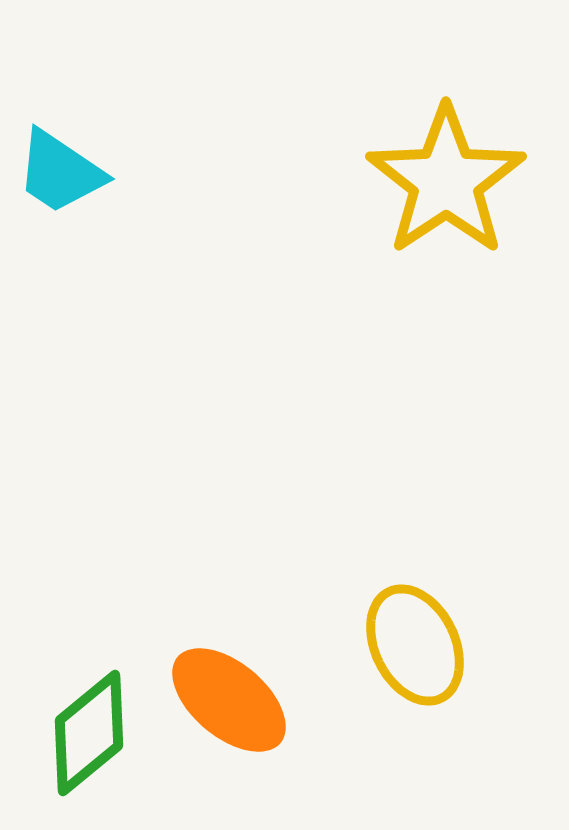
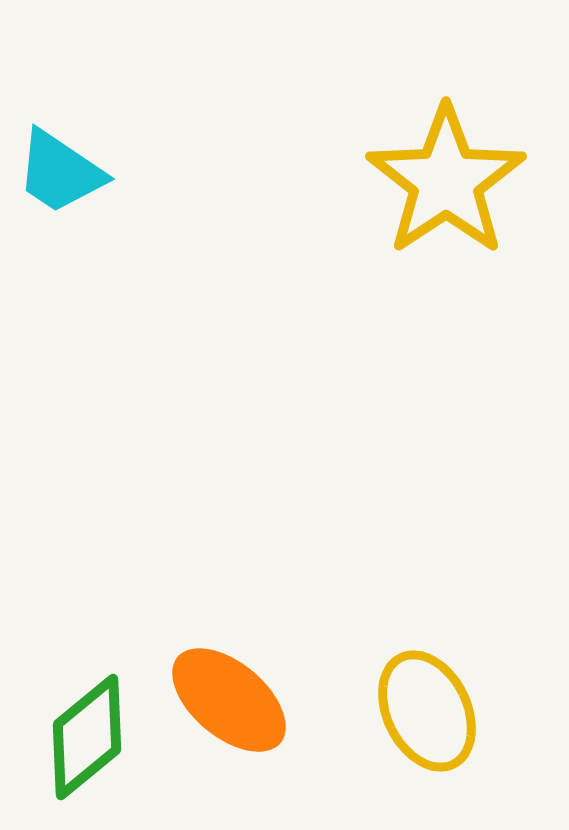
yellow ellipse: moved 12 px right, 66 px down
green diamond: moved 2 px left, 4 px down
